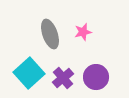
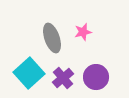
gray ellipse: moved 2 px right, 4 px down
